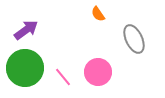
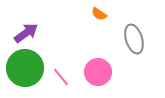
orange semicircle: moved 1 px right; rotated 21 degrees counterclockwise
purple arrow: moved 3 px down
gray ellipse: rotated 8 degrees clockwise
pink line: moved 2 px left
